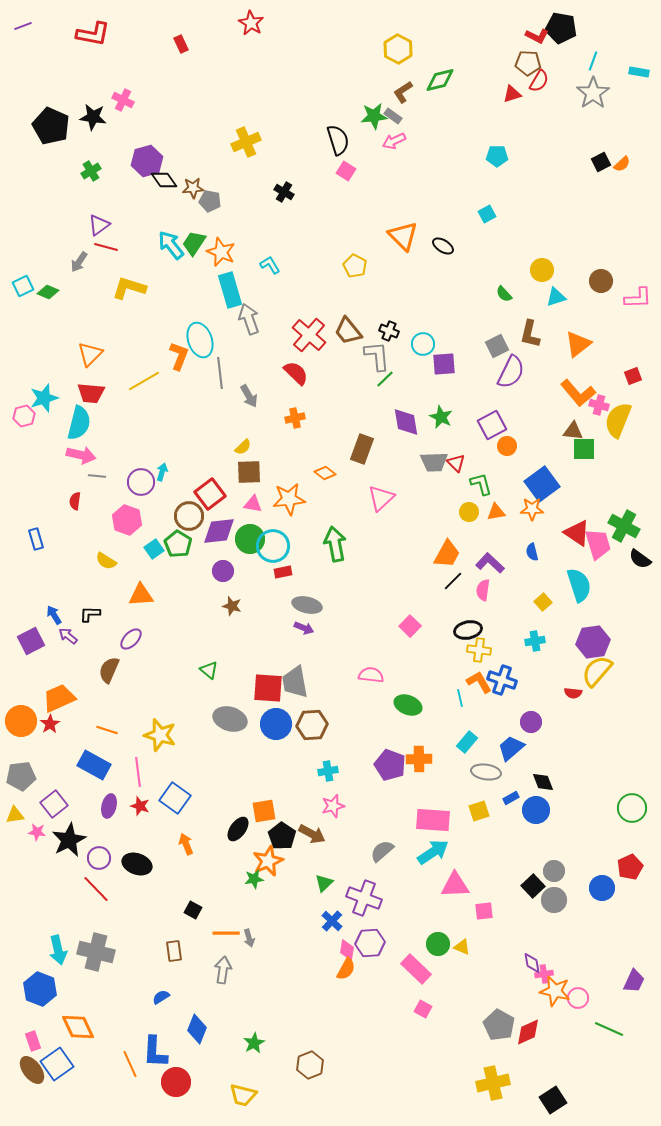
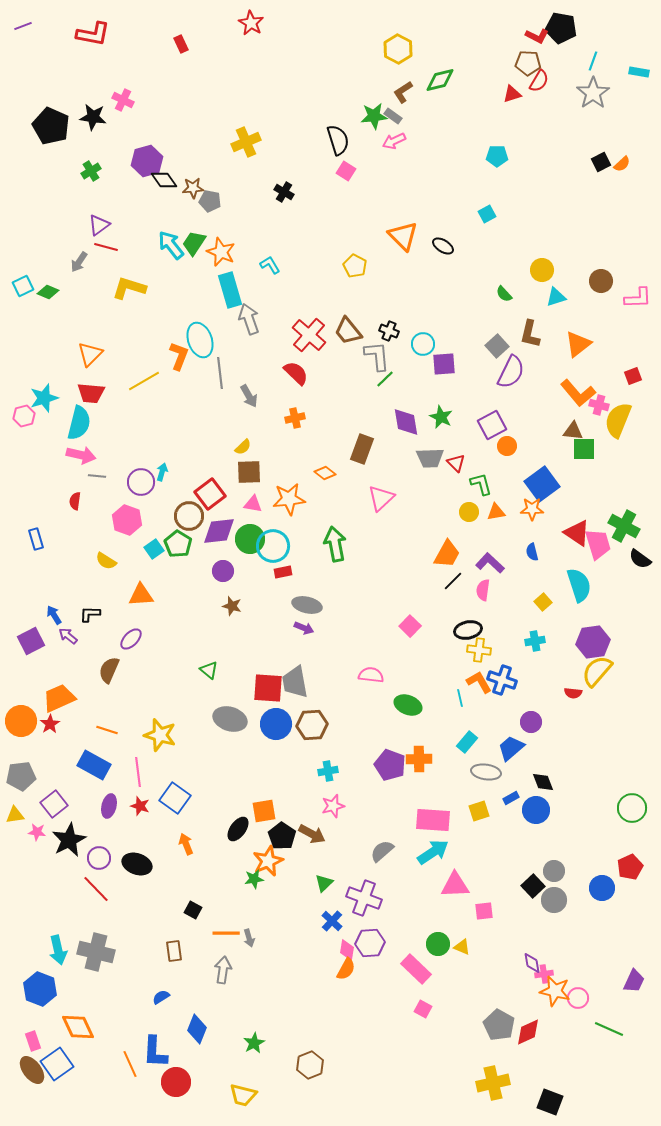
gray square at (497, 346): rotated 15 degrees counterclockwise
gray trapezoid at (434, 462): moved 4 px left, 4 px up
black square at (553, 1100): moved 3 px left, 2 px down; rotated 36 degrees counterclockwise
